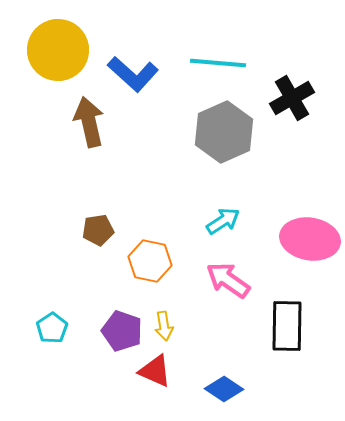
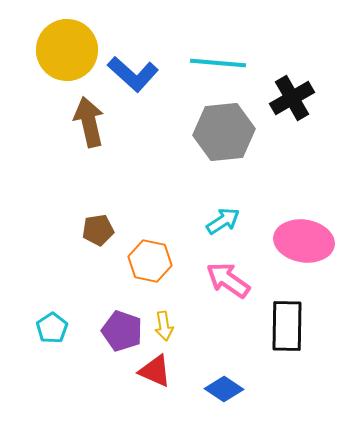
yellow circle: moved 9 px right
gray hexagon: rotated 18 degrees clockwise
pink ellipse: moved 6 px left, 2 px down
